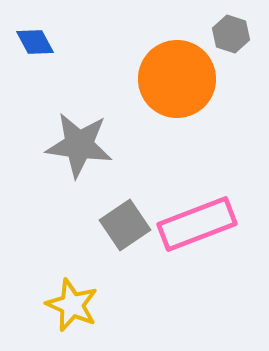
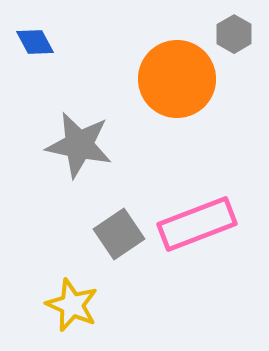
gray hexagon: moved 3 px right; rotated 12 degrees clockwise
gray star: rotated 4 degrees clockwise
gray square: moved 6 px left, 9 px down
